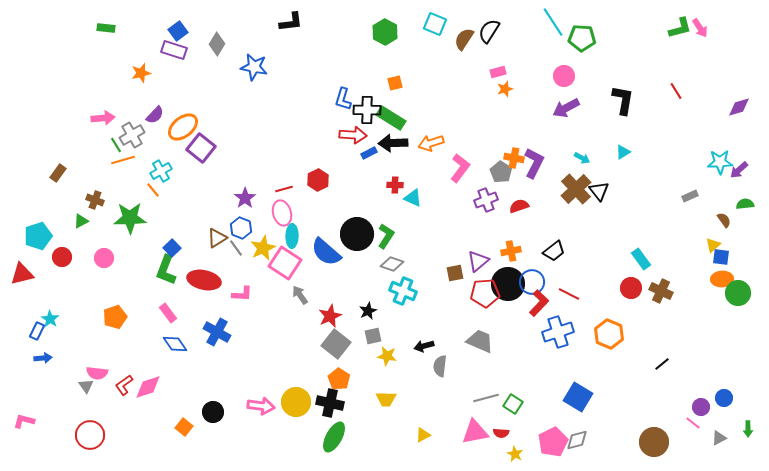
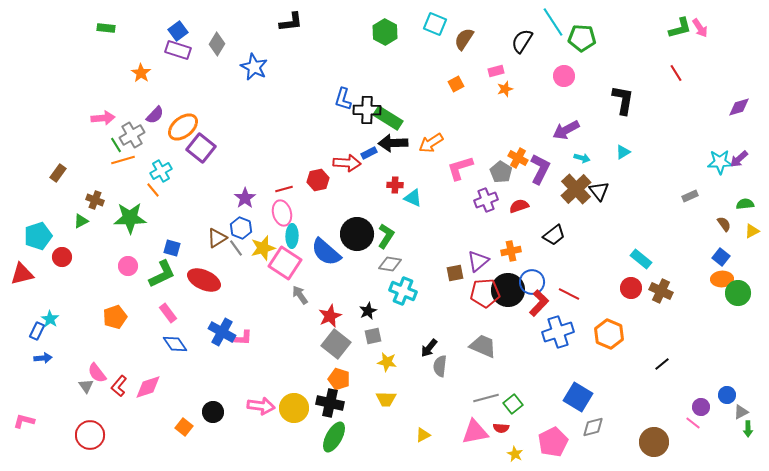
black semicircle at (489, 31): moved 33 px right, 10 px down
purple rectangle at (174, 50): moved 4 px right
blue star at (254, 67): rotated 16 degrees clockwise
pink rectangle at (498, 72): moved 2 px left, 1 px up
orange star at (141, 73): rotated 24 degrees counterclockwise
orange square at (395, 83): moved 61 px right, 1 px down; rotated 14 degrees counterclockwise
red line at (676, 91): moved 18 px up
purple arrow at (566, 108): moved 22 px down
green rectangle at (391, 118): moved 3 px left
red arrow at (353, 135): moved 6 px left, 28 px down
orange arrow at (431, 143): rotated 15 degrees counterclockwise
orange cross at (514, 158): moved 4 px right; rotated 18 degrees clockwise
cyan arrow at (582, 158): rotated 14 degrees counterclockwise
purple L-shape at (534, 163): moved 6 px right, 6 px down
pink L-shape at (460, 168): rotated 144 degrees counterclockwise
purple arrow at (739, 170): moved 11 px up
red hexagon at (318, 180): rotated 15 degrees clockwise
brown semicircle at (724, 220): moved 4 px down
yellow triangle at (713, 245): moved 39 px right, 14 px up; rotated 14 degrees clockwise
blue square at (172, 248): rotated 30 degrees counterclockwise
yellow star at (263, 248): rotated 10 degrees clockwise
black trapezoid at (554, 251): moved 16 px up
blue square at (721, 257): rotated 30 degrees clockwise
pink circle at (104, 258): moved 24 px right, 8 px down
cyan rectangle at (641, 259): rotated 15 degrees counterclockwise
gray diamond at (392, 264): moved 2 px left; rotated 10 degrees counterclockwise
green L-shape at (166, 270): moved 4 px left, 4 px down; rotated 136 degrees counterclockwise
red ellipse at (204, 280): rotated 12 degrees clockwise
black circle at (508, 284): moved 6 px down
pink L-shape at (242, 294): moved 44 px down
blue cross at (217, 332): moved 5 px right
gray trapezoid at (480, 341): moved 3 px right, 5 px down
black arrow at (424, 346): moved 5 px right, 2 px down; rotated 36 degrees counterclockwise
yellow star at (387, 356): moved 6 px down
pink semicircle at (97, 373): rotated 45 degrees clockwise
orange pentagon at (339, 379): rotated 15 degrees counterclockwise
red L-shape at (124, 385): moved 5 px left, 1 px down; rotated 15 degrees counterclockwise
blue circle at (724, 398): moved 3 px right, 3 px up
yellow circle at (296, 402): moved 2 px left, 6 px down
green square at (513, 404): rotated 18 degrees clockwise
red semicircle at (501, 433): moved 5 px up
gray triangle at (719, 438): moved 22 px right, 26 px up
gray diamond at (577, 440): moved 16 px right, 13 px up
